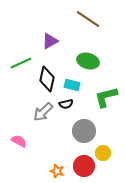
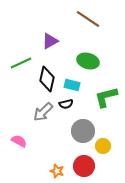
gray circle: moved 1 px left
yellow circle: moved 7 px up
